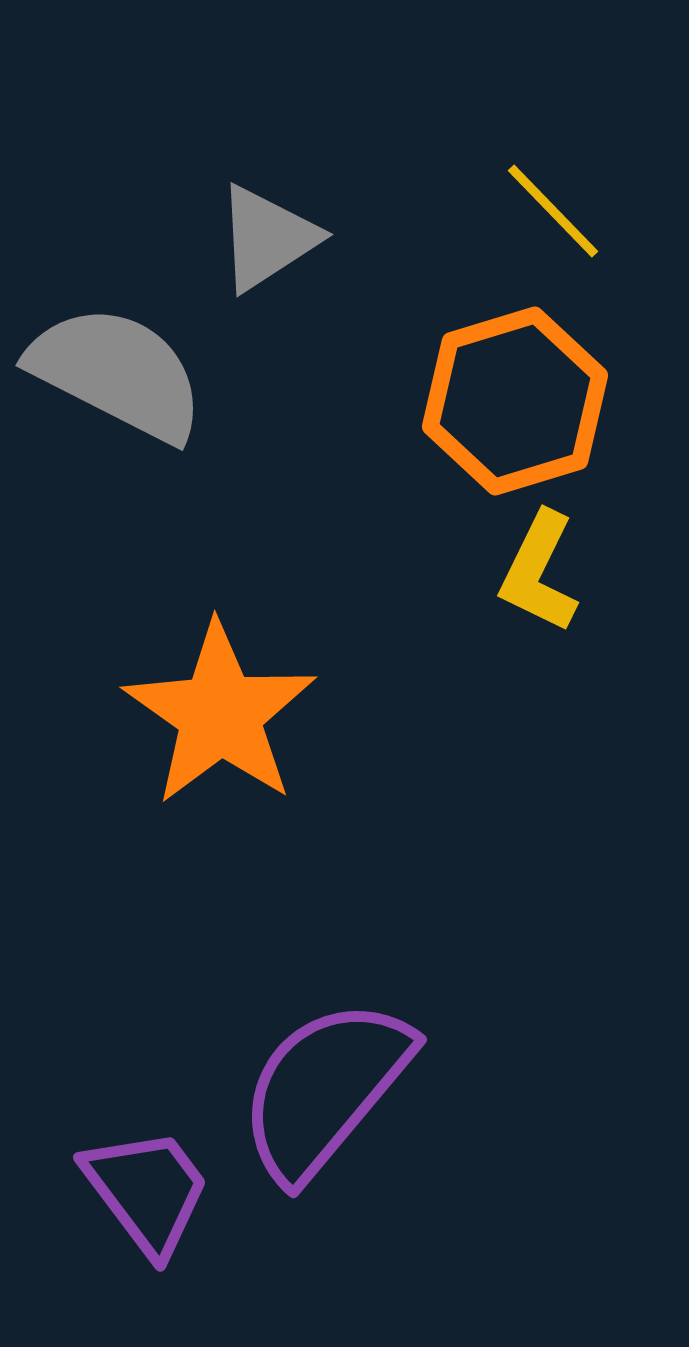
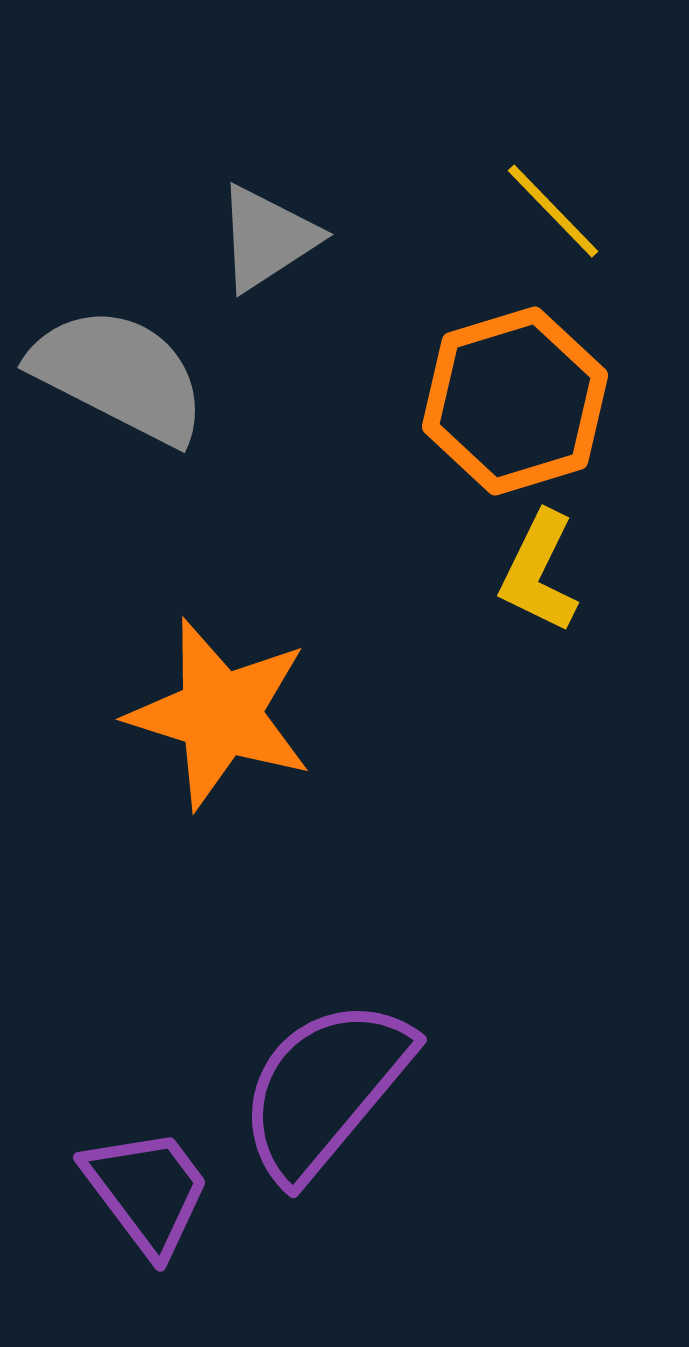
gray semicircle: moved 2 px right, 2 px down
orange star: rotated 18 degrees counterclockwise
